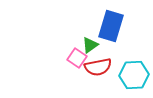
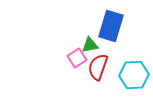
green triangle: rotated 24 degrees clockwise
pink square: rotated 24 degrees clockwise
red semicircle: rotated 120 degrees clockwise
